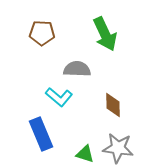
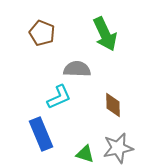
brown pentagon: rotated 20 degrees clockwise
cyan L-shape: rotated 64 degrees counterclockwise
gray star: rotated 20 degrees counterclockwise
